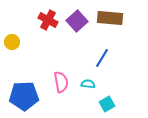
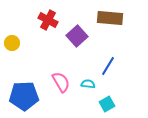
purple square: moved 15 px down
yellow circle: moved 1 px down
blue line: moved 6 px right, 8 px down
pink semicircle: rotated 20 degrees counterclockwise
